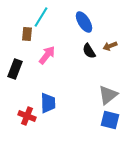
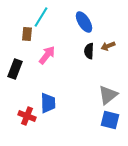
brown arrow: moved 2 px left
black semicircle: rotated 35 degrees clockwise
